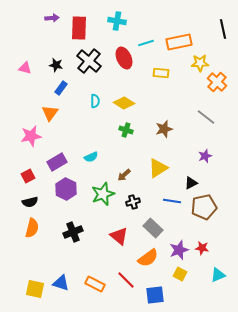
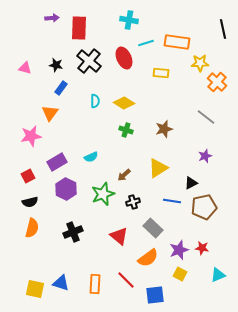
cyan cross at (117, 21): moved 12 px right, 1 px up
orange rectangle at (179, 42): moved 2 px left; rotated 20 degrees clockwise
orange rectangle at (95, 284): rotated 66 degrees clockwise
